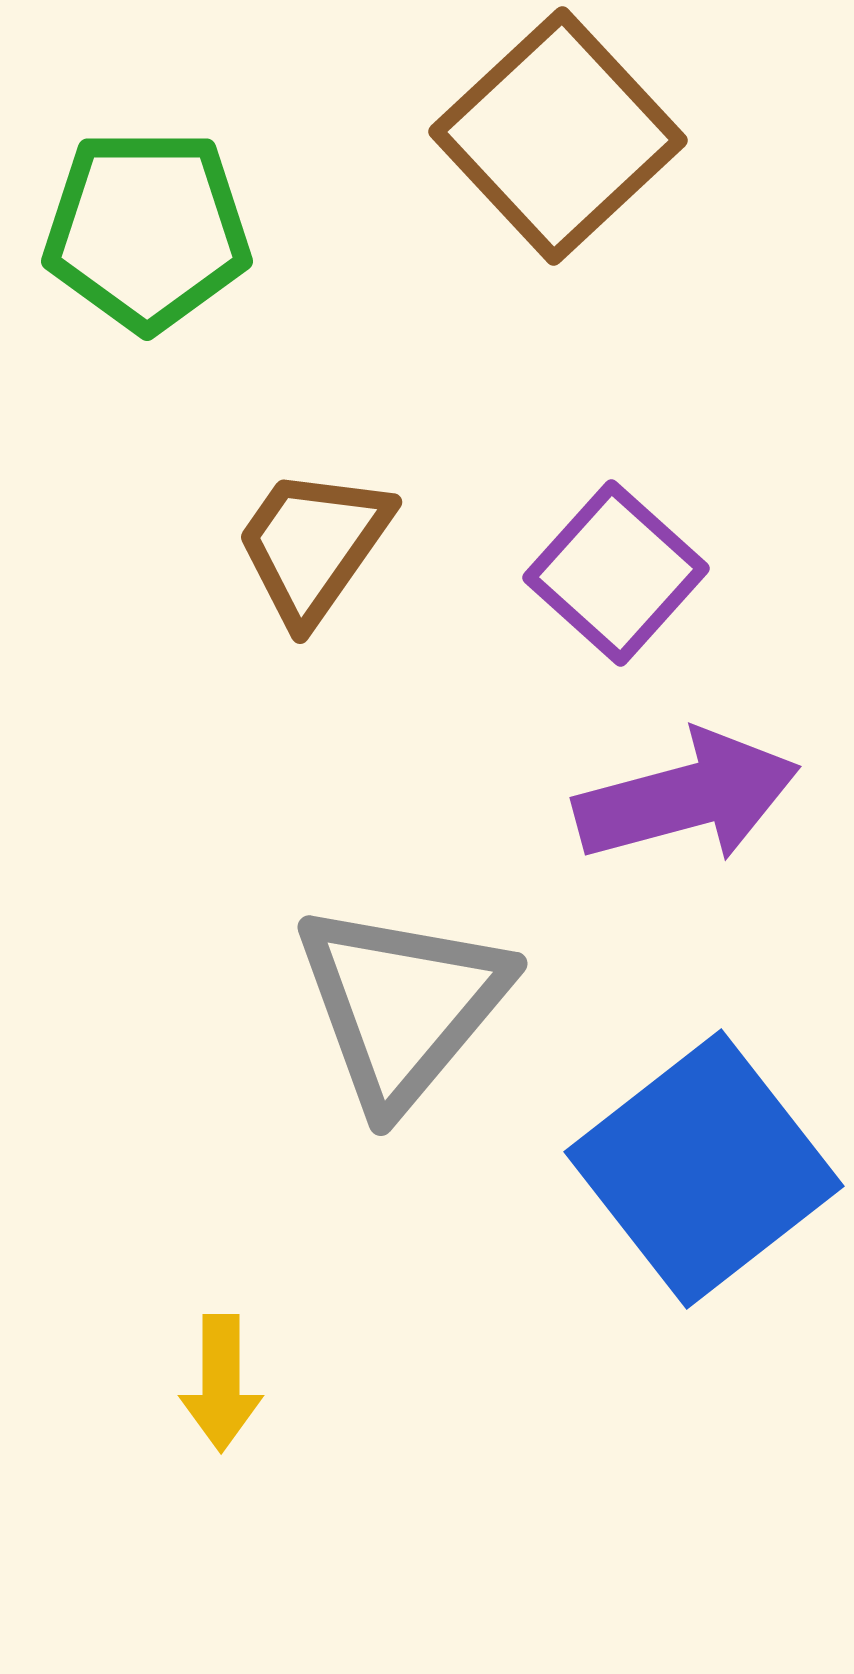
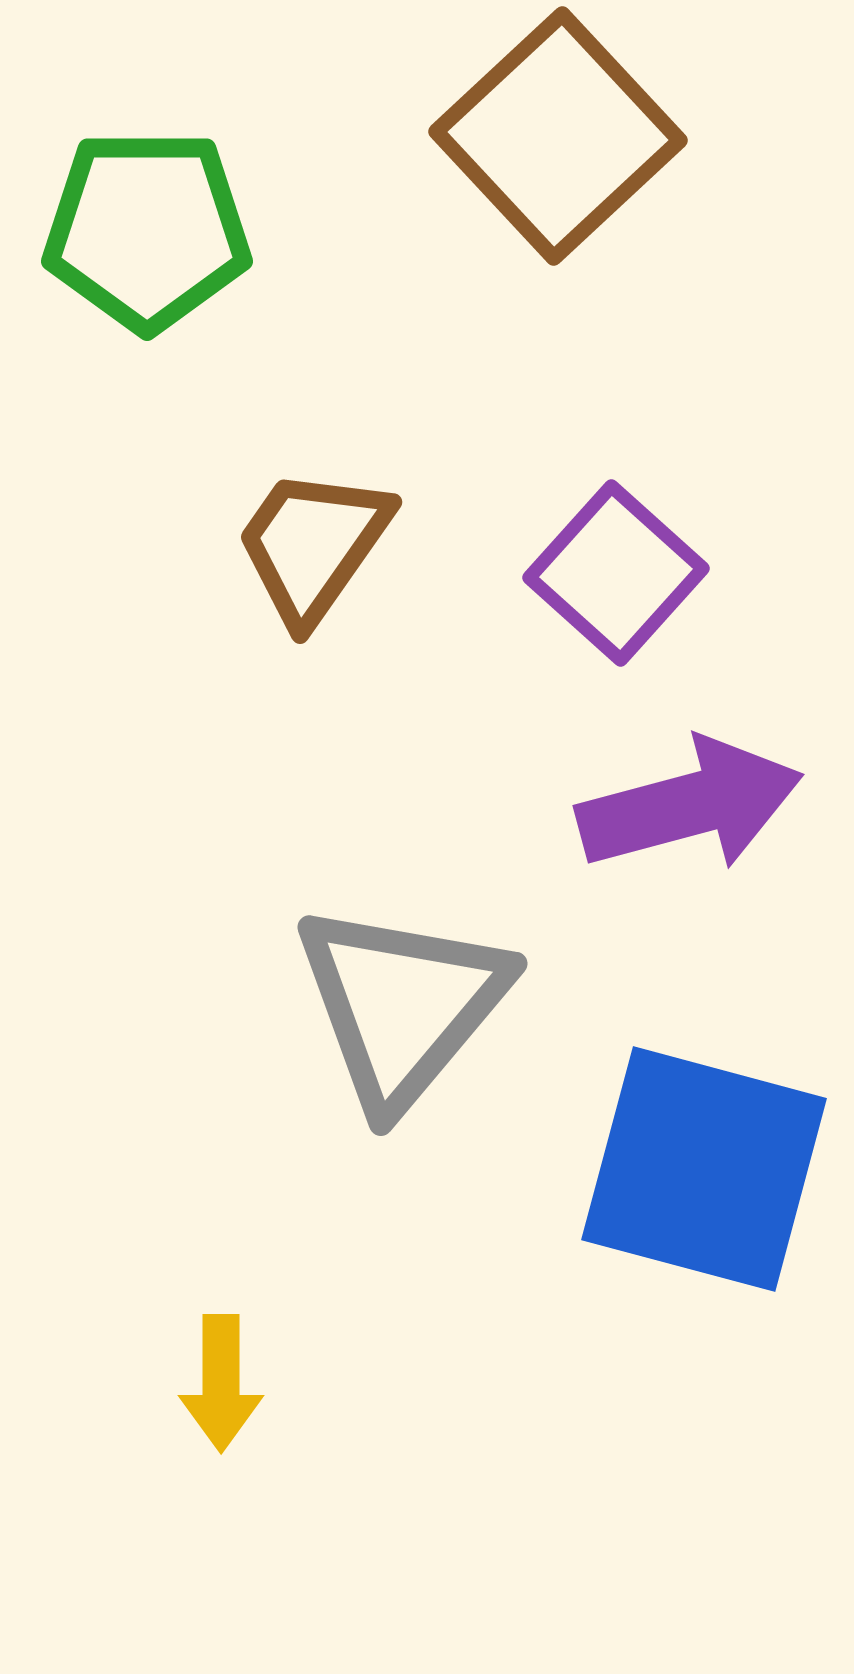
purple arrow: moved 3 px right, 8 px down
blue square: rotated 37 degrees counterclockwise
